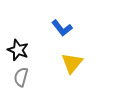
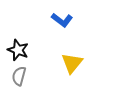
blue L-shape: moved 8 px up; rotated 15 degrees counterclockwise
gray semicircle: moved 2 px left, 1 px up
